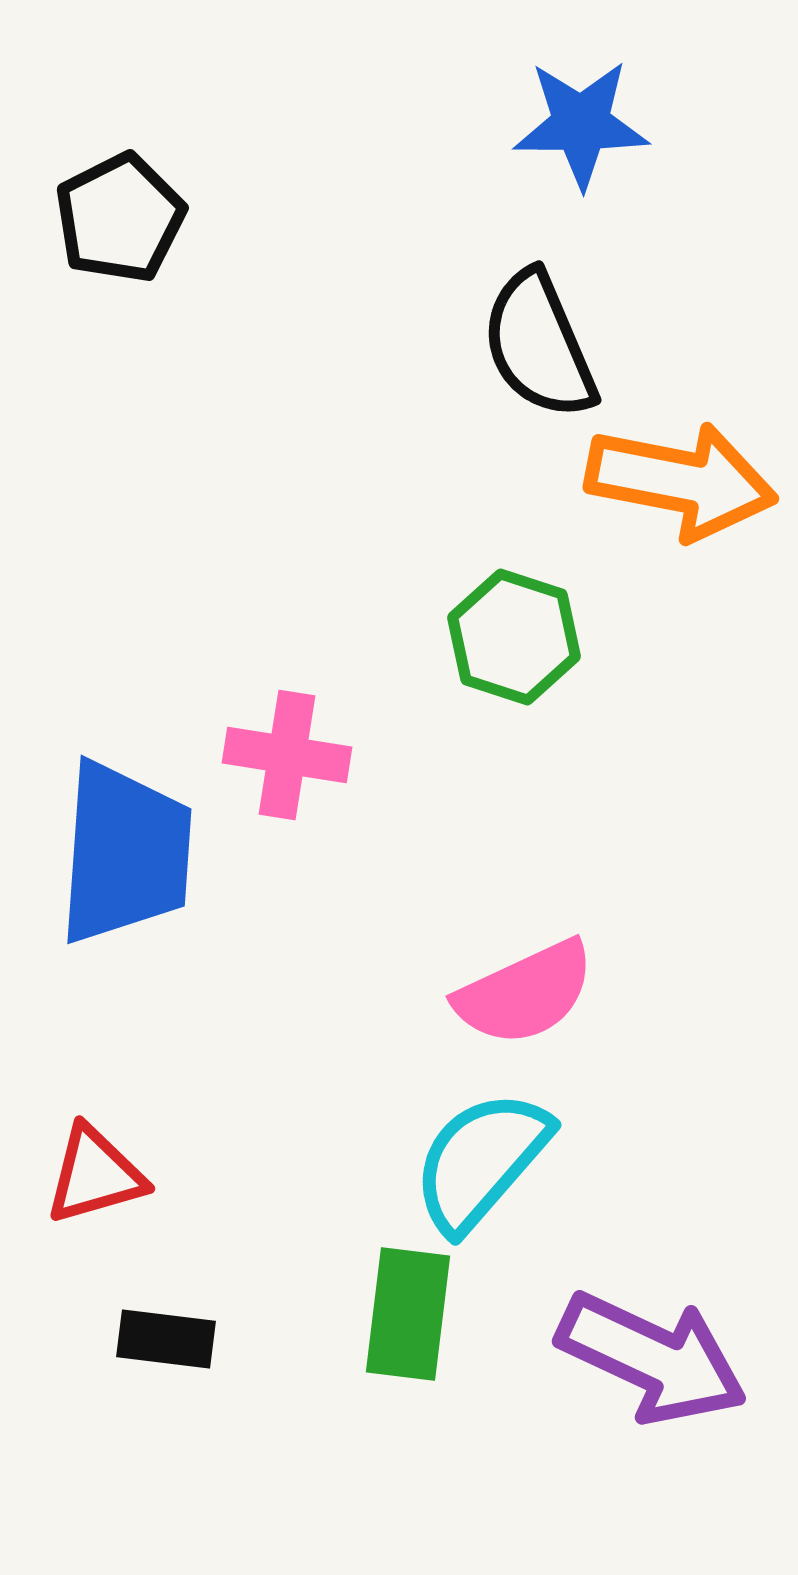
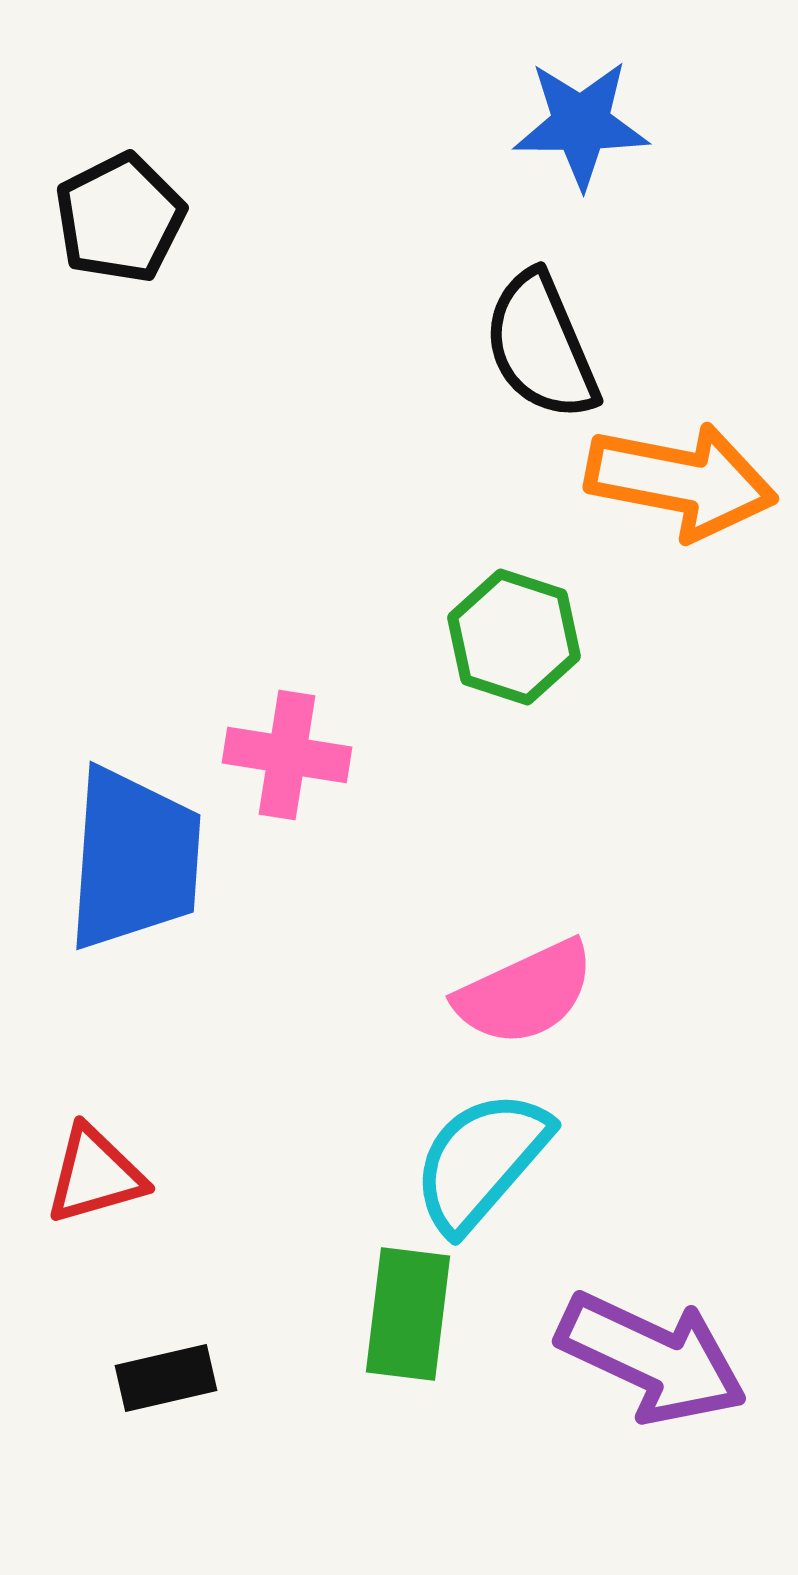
black semicircle: moved 2 px right, 1 px down
blue trapezoid: moved 9 px right, 6 px down
black rectangle: moved 39 px down; rotated 20 degrees counterclockwise
